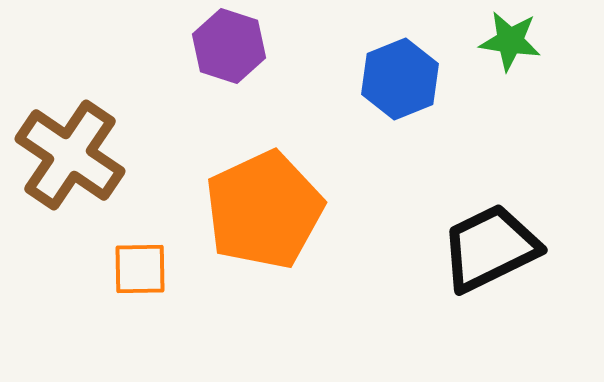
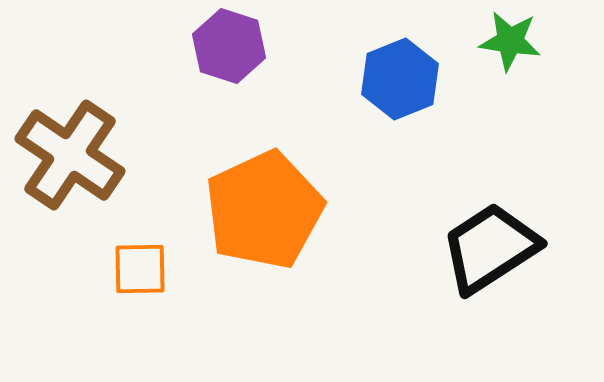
black trapezoid: rotated 7 degrees counterclockwise
